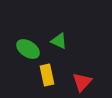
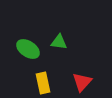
green triangle: moved 1 px down; rotated 18 degrees counterclockwise
yellow rectangle: moved 4 px left, 8 px down
